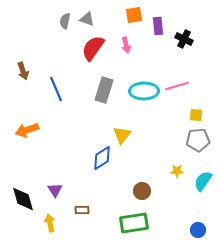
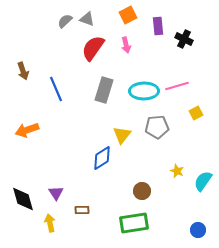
orange square: moved 6 px left; rotated 18 degrees counterclockwise
gray semicircle: rotated 35 degrees clockwise
yellow square: moved 2 px up; rotated 32 degrees counterclockwise
gray pentagon: moved 41 px left, 13 px up
yellow star: rotated 24 degrees clockwise
purple triangle: moved 1 px right, 3 px down
